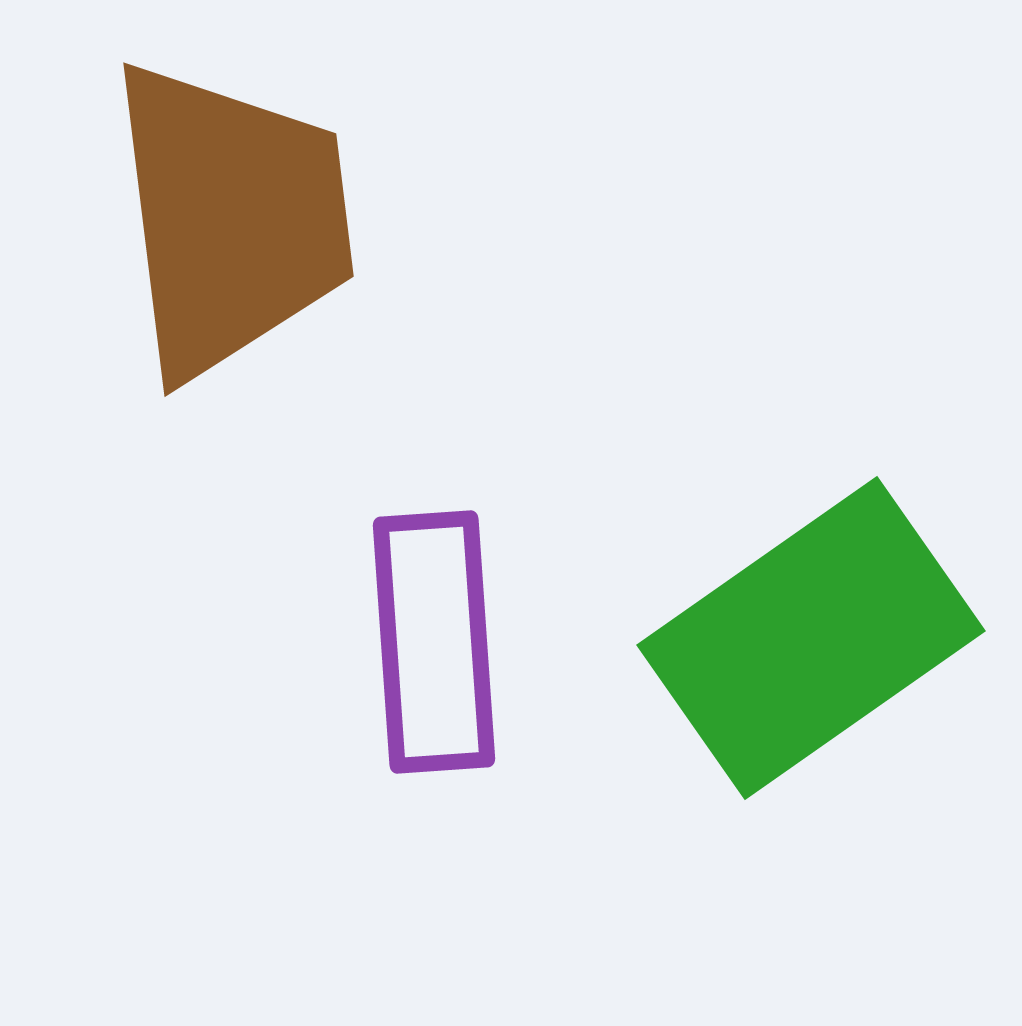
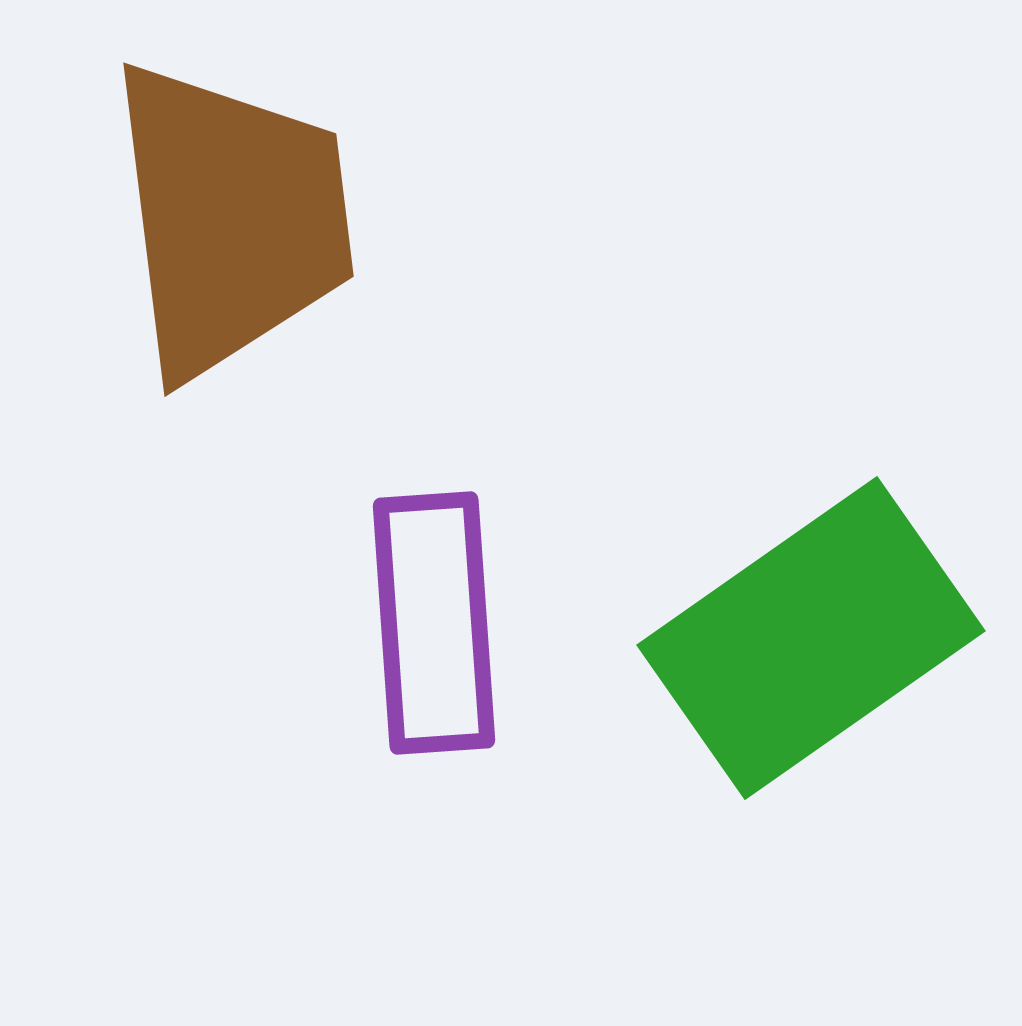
purple rectangle: moved 19 px up
